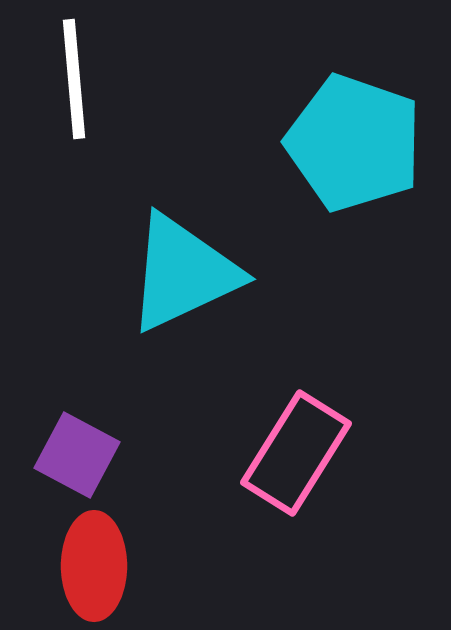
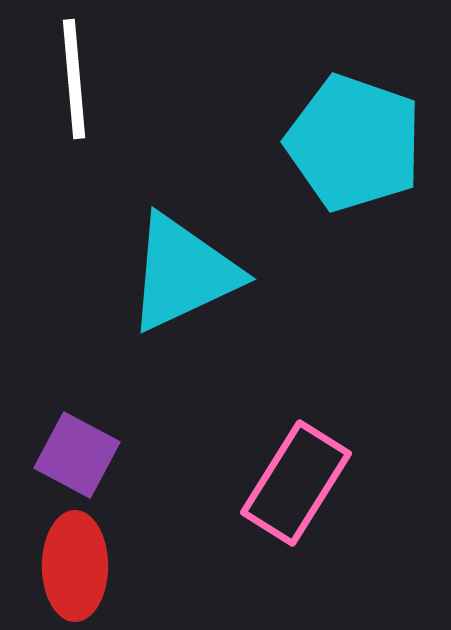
pink rectangle: moved 30 px down
red ellipse: moved 19 px left
